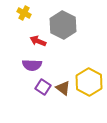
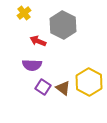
yellow cross: rotated 24 degrees clockwise
